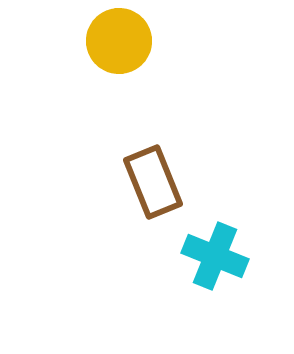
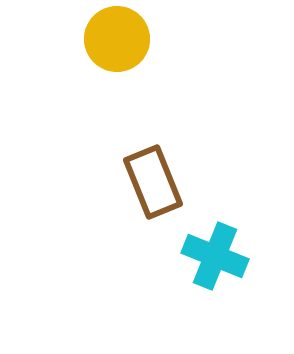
yellow circle: moved 2 px left, 2 px up
